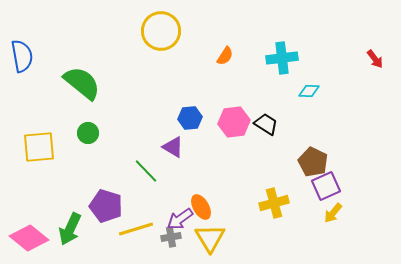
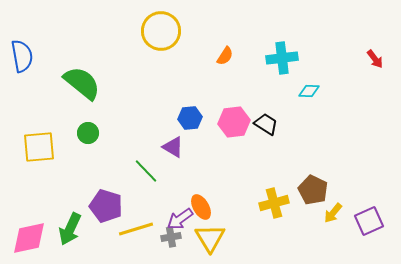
brown pentagon: moved 28 px down
purple square: moved 43 px right, 35 px down
pink diamond: rotated 51 degrees counterclockwise
